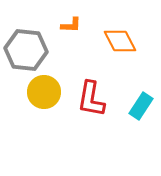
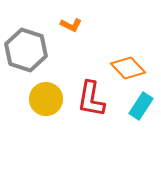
orange L-shape: rotated 25 degrees clockwise
orange diamond: moved 8 px right, 27 px down; rotated 16 degrees counterclockwise
gray hexagon: rotated 12 degrees clockwise
yellow circle: moved 2 px right, 7 px down
